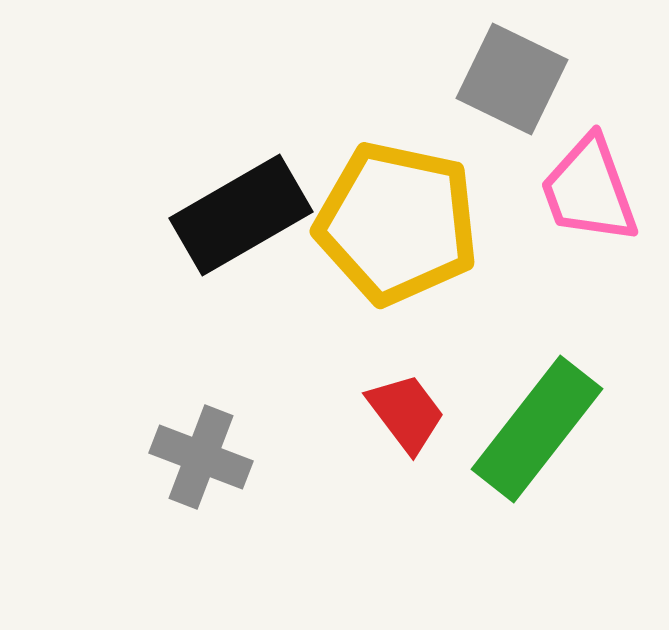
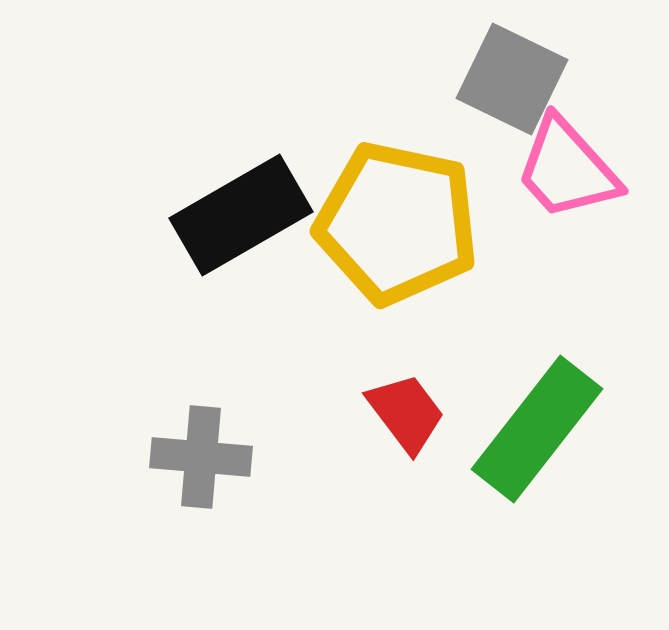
pink trapezoid: moved 22 px left, 21 px up; rotated 22 degrees counterclockwise
gray cross: rotated 16 degrees counterclockwise
